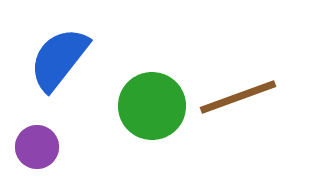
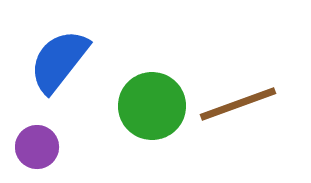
blue semicircle: moved 2 px down
brown line: moved 7 px down
